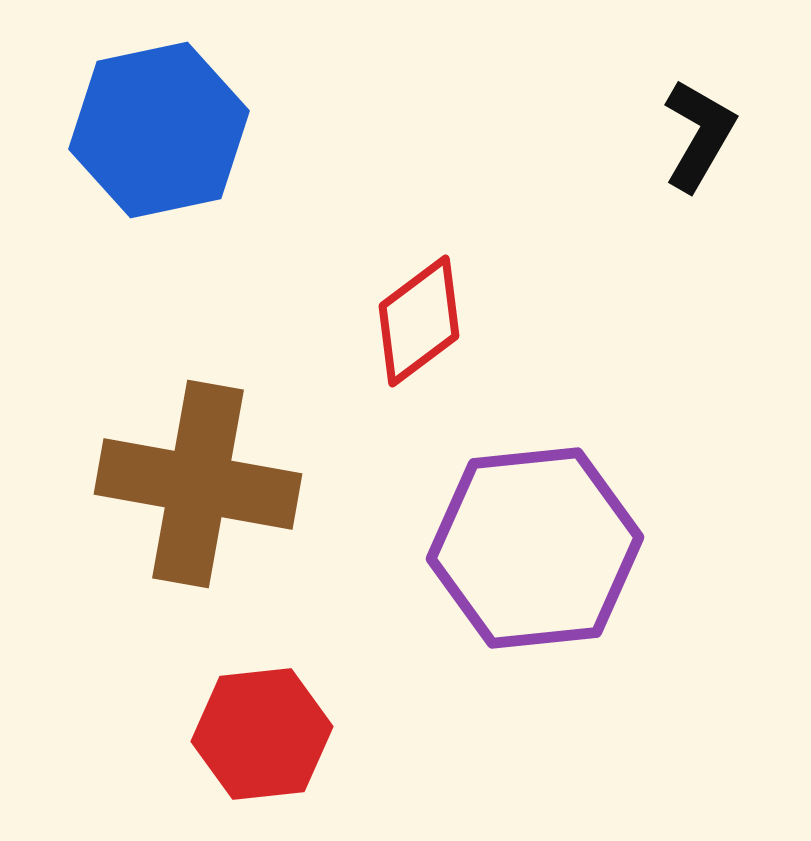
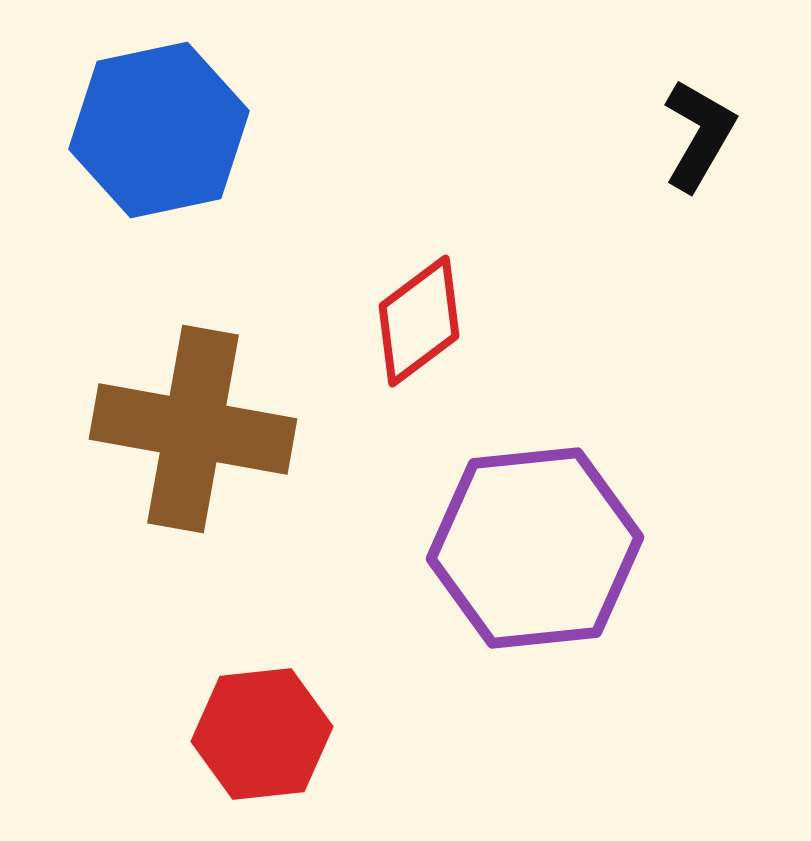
brown cross: moved 5 px left, 55 px up
